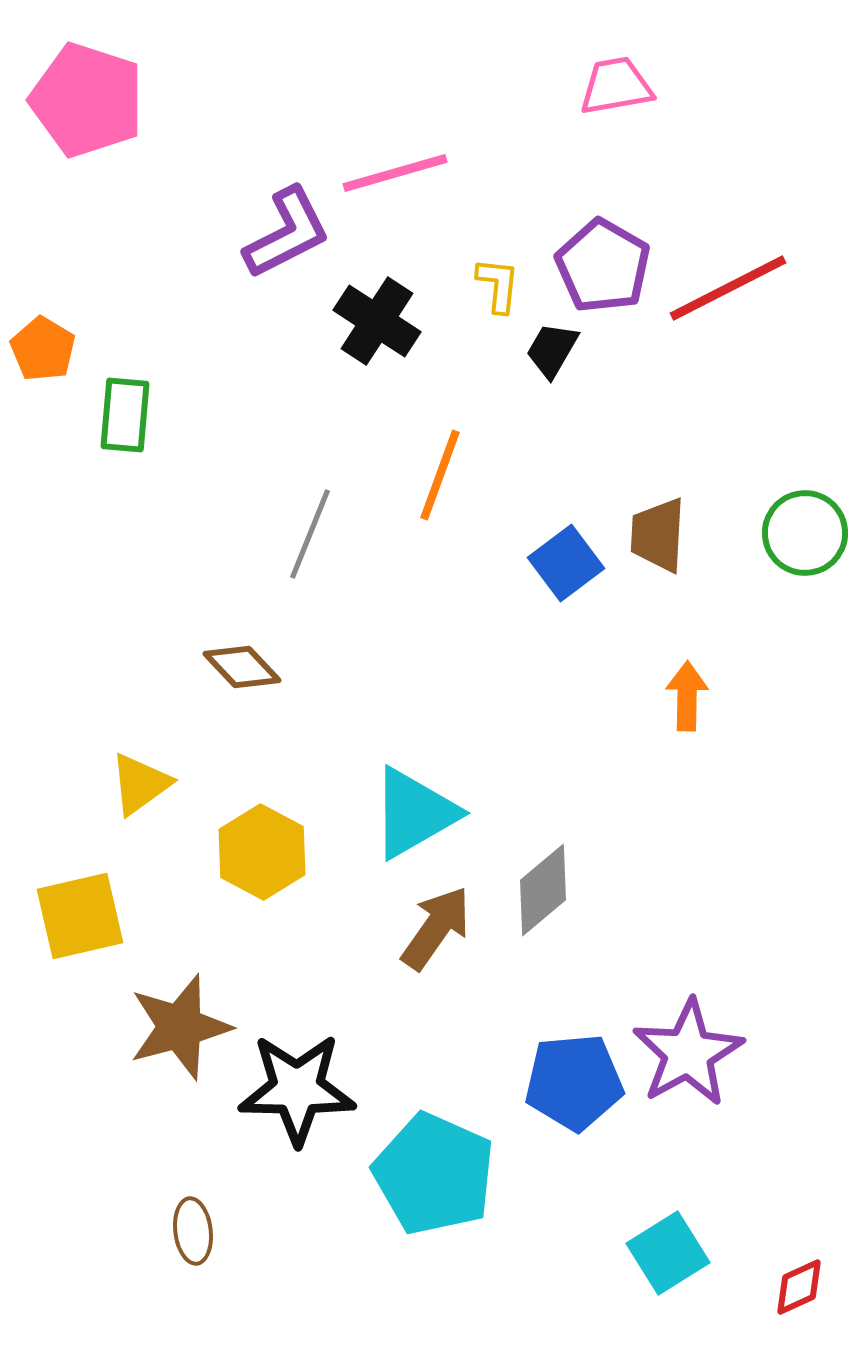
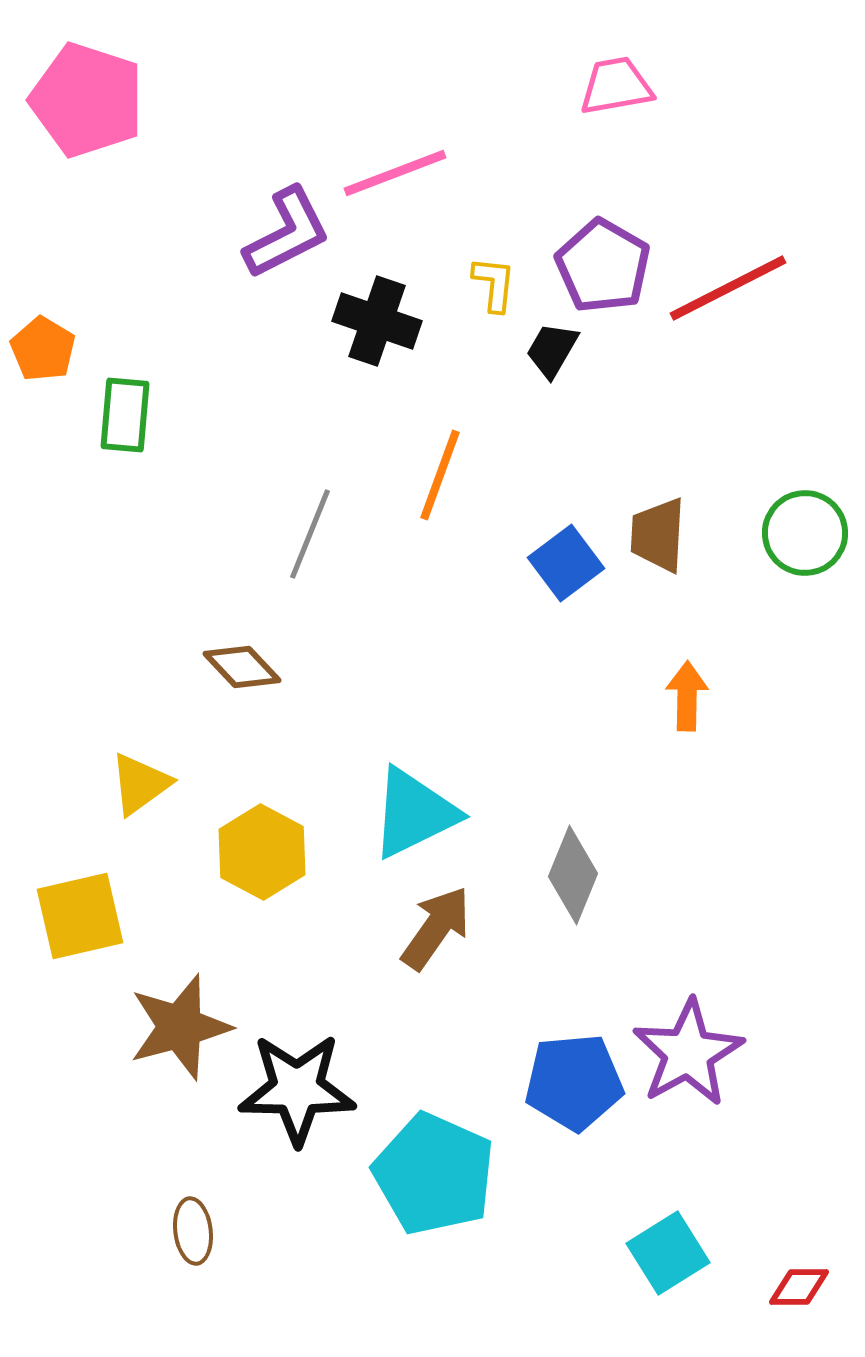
pink line: rotated 5 degrees counterclockwise
yellow L-shape: moved 4 px left, 1 px up
black cross: rotated 14 degrees counterclockwise
cyan triangle: rotated 4 degrees clockwise
gray diamond: moved 30 px right, 15 px up; rotated 28 degrees counterclockwise
red diamond: rotated 24 degrees clockwise
